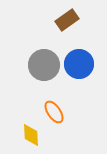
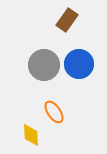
brown rectangle: rotated 20 degrees counterclockwise
